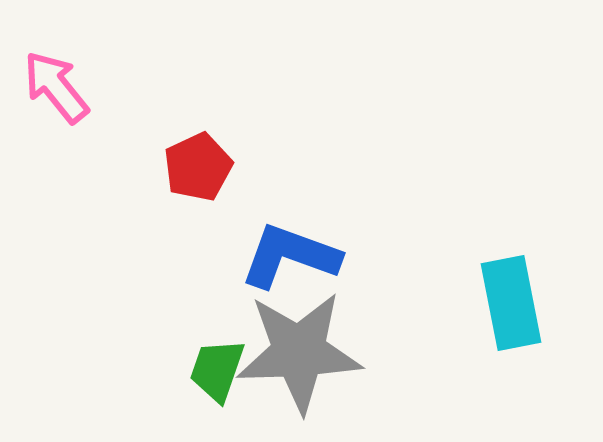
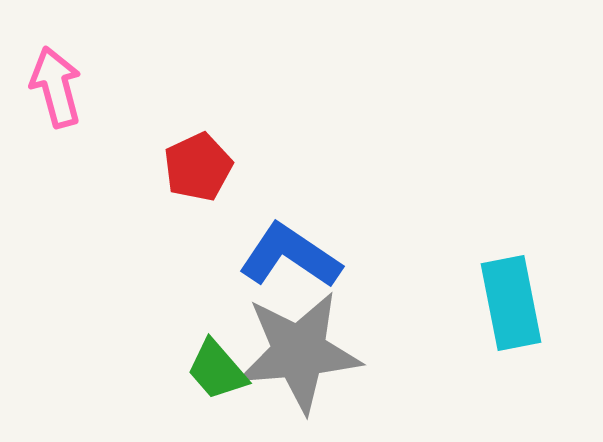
pink arrow: rotated 24 degrees clockwise
blue L-shape: rotated 14 degrees clockwise
gray star: rotated 3 degrees counterclockwise
green trapezoid: rotated 60 degrees counterclockwise
